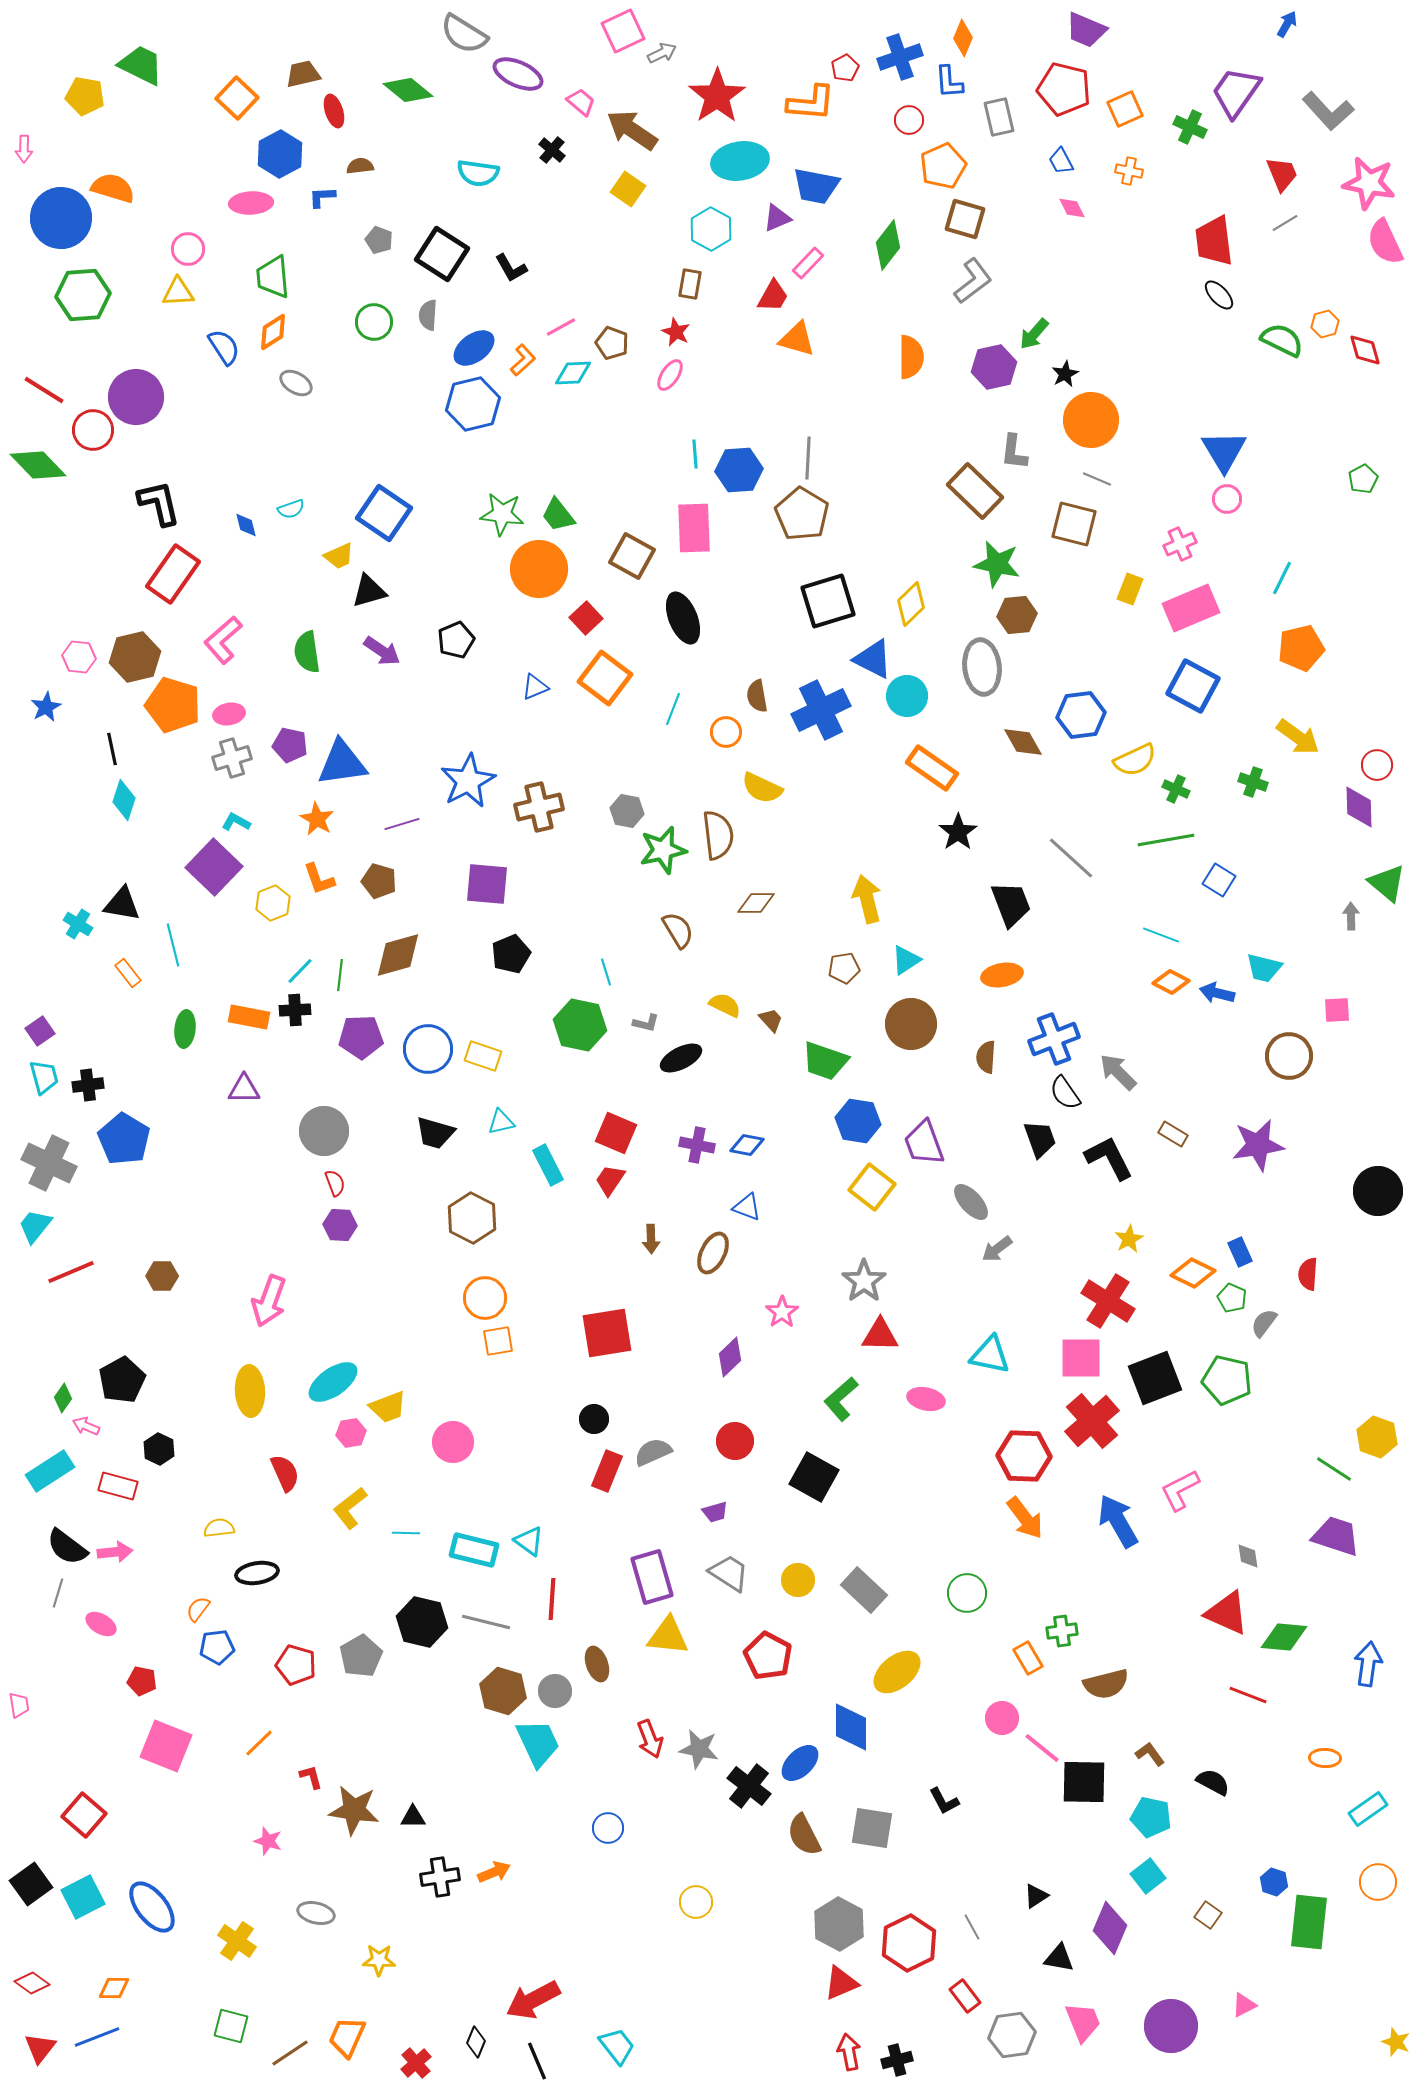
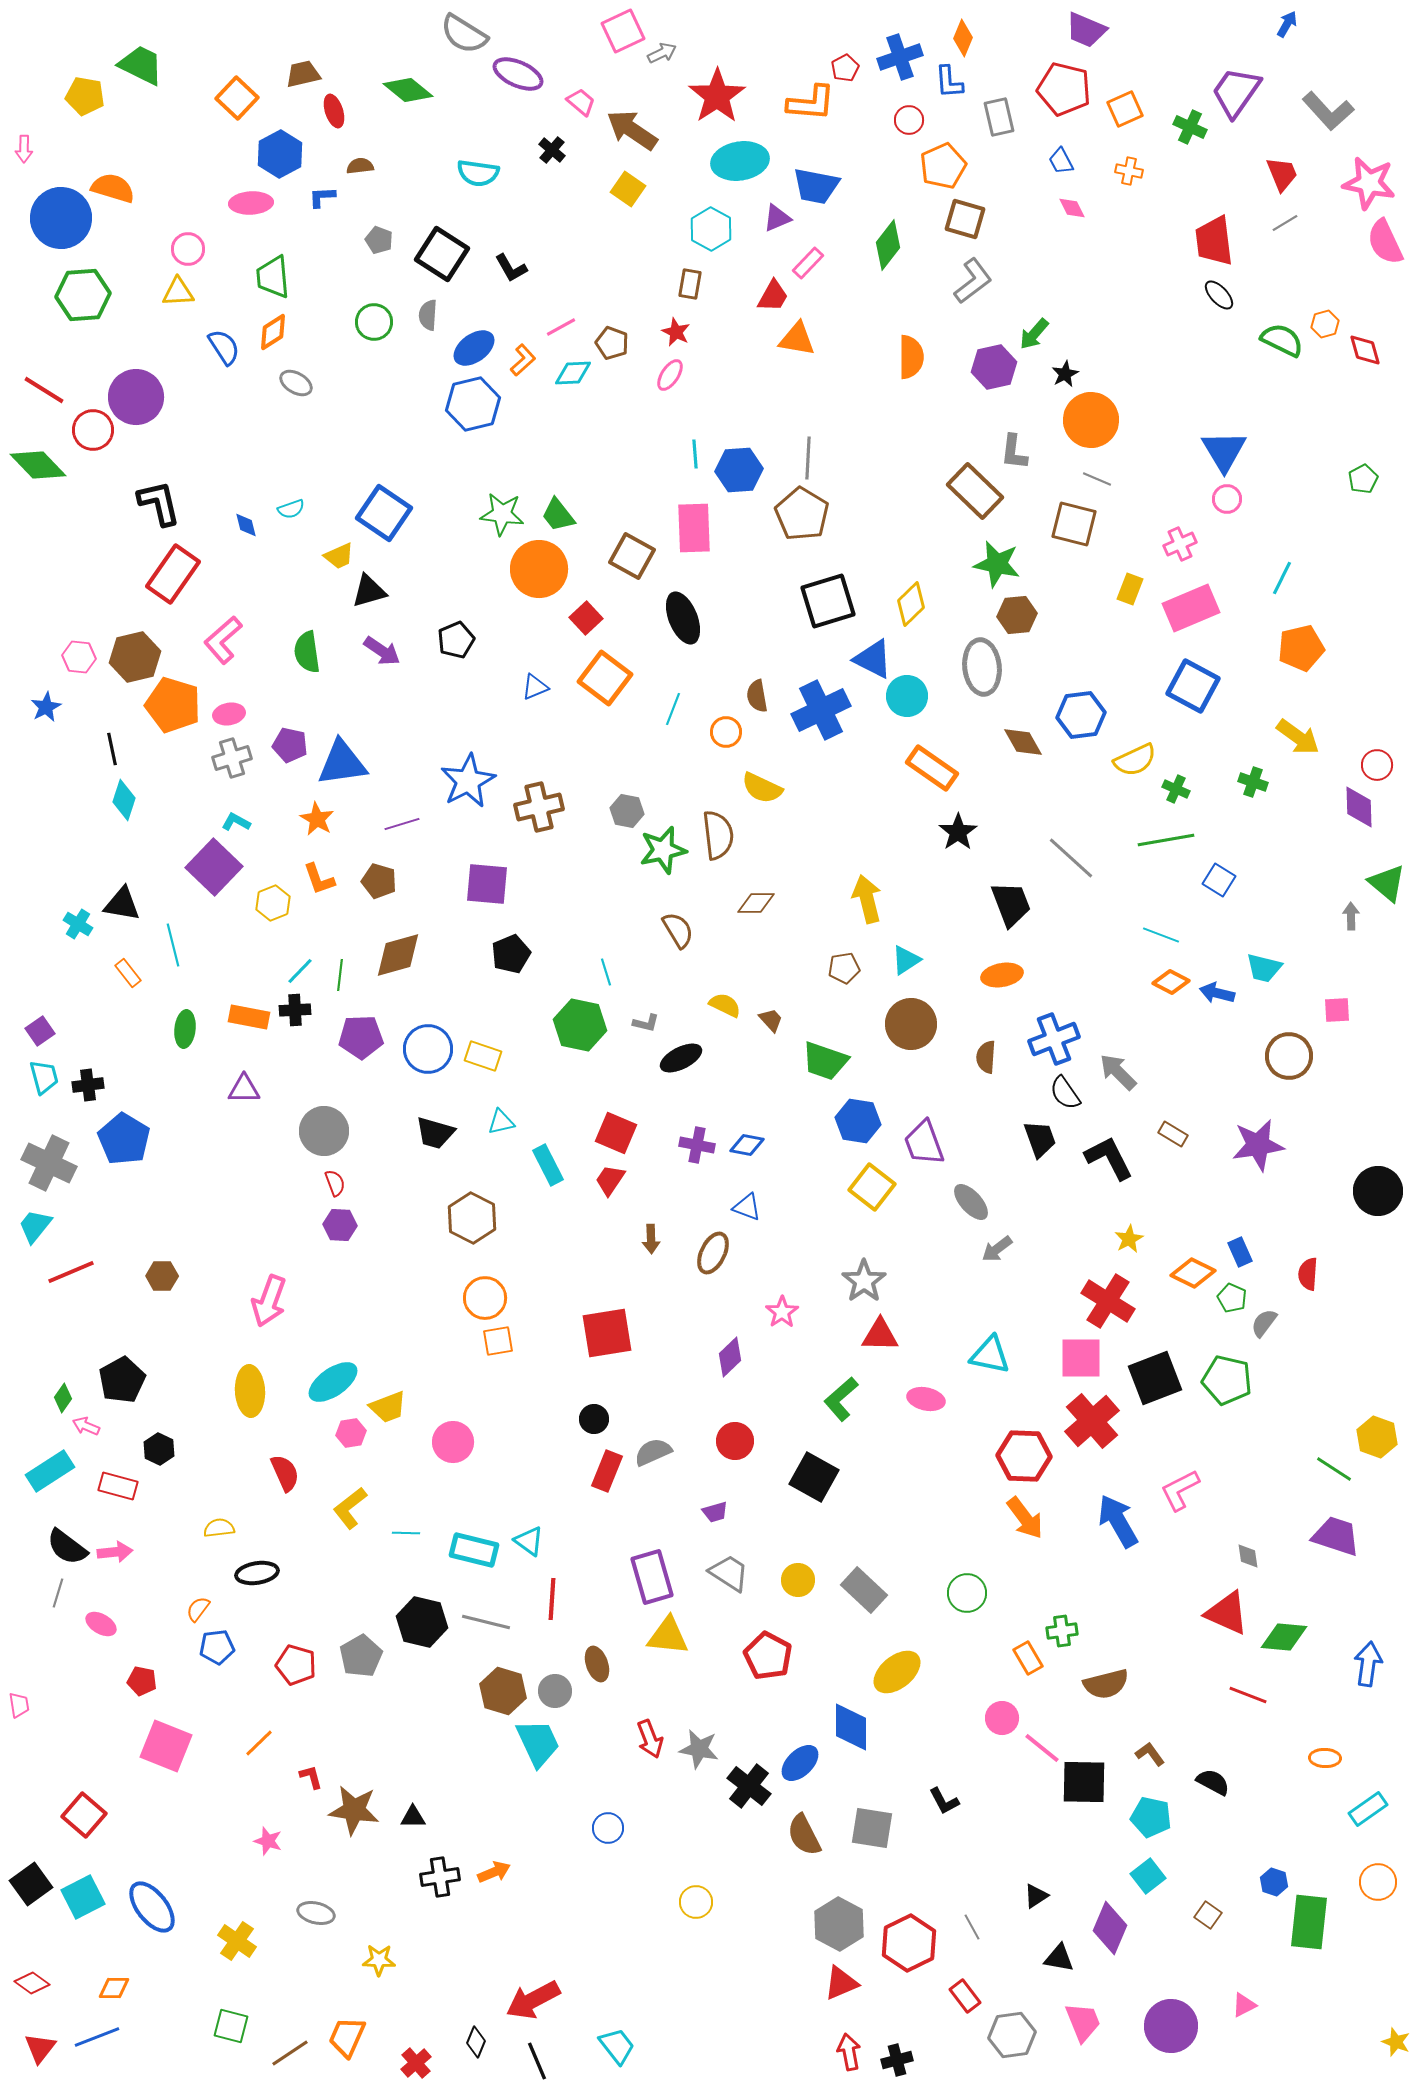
orange triangle at (797, 339): rotated 6 degrees counterclockwise
